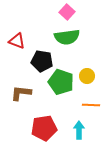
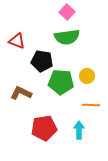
green pentagon: rotated 15 degrees counterclockwise
brown L-shape: rotated 20 degrees clockwise
